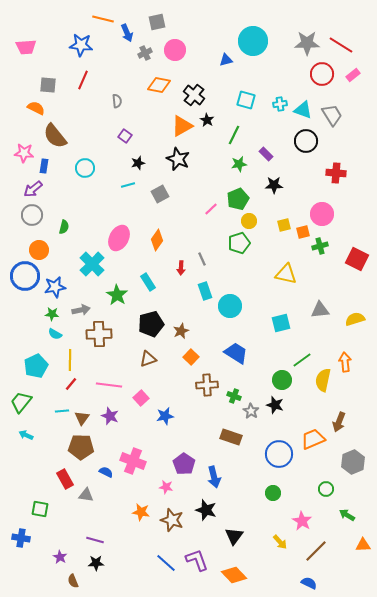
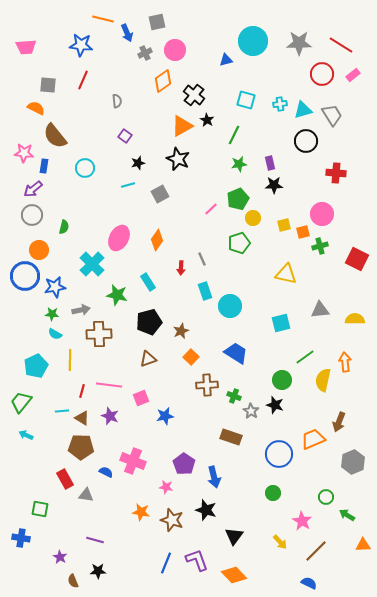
gray star at (307, 43): moved 8 px left
orange diamond at (159, 85): moved 4 px right, 4 px up; rotated 45 degrees counterclockwise
cyan triangle at (303, 110): rotated 36 degrees counterclockwise
purple rectangle at (266, 154): moved 4 px right, 9 px down; rotated 32 degrees clockwise
yellow circle at (249, 221): moved 4 px right, 3 px up
green star at (117, 295): rotated 20 degrees counterclockwise
yellow semicircle at (355, 319): rotated 18 degrees clockwise
black pentagon at (151, 324): moved 2 px left, 2 px up
green line at (302, 360): moved 3 px right, 3 px up
red line at (71, 384): moved 11 px right, 7 px down; rotated 24 degrees counterclockwise
pink square at (141, 398): rotated 21 degrees clockwise
brown triangle at (82, 418): rotated 35 degrees counterclockwise
green circle at (326, 489): moved 8 px down
black star at (96, 563): moved 2 px right, 8 px down
blue line at (166, 563): rotated 70 degrees clockwise
